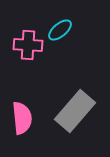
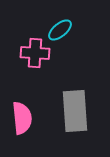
pink cross: moved 7 px right, 8 px down
gray rectangle: rotated 45 degrees counterclockwise
